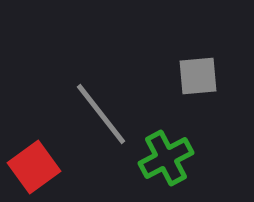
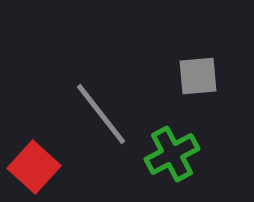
green cross: moved 6 px right, 4 px up
red square: rotated 12 degrees counterclockwise
